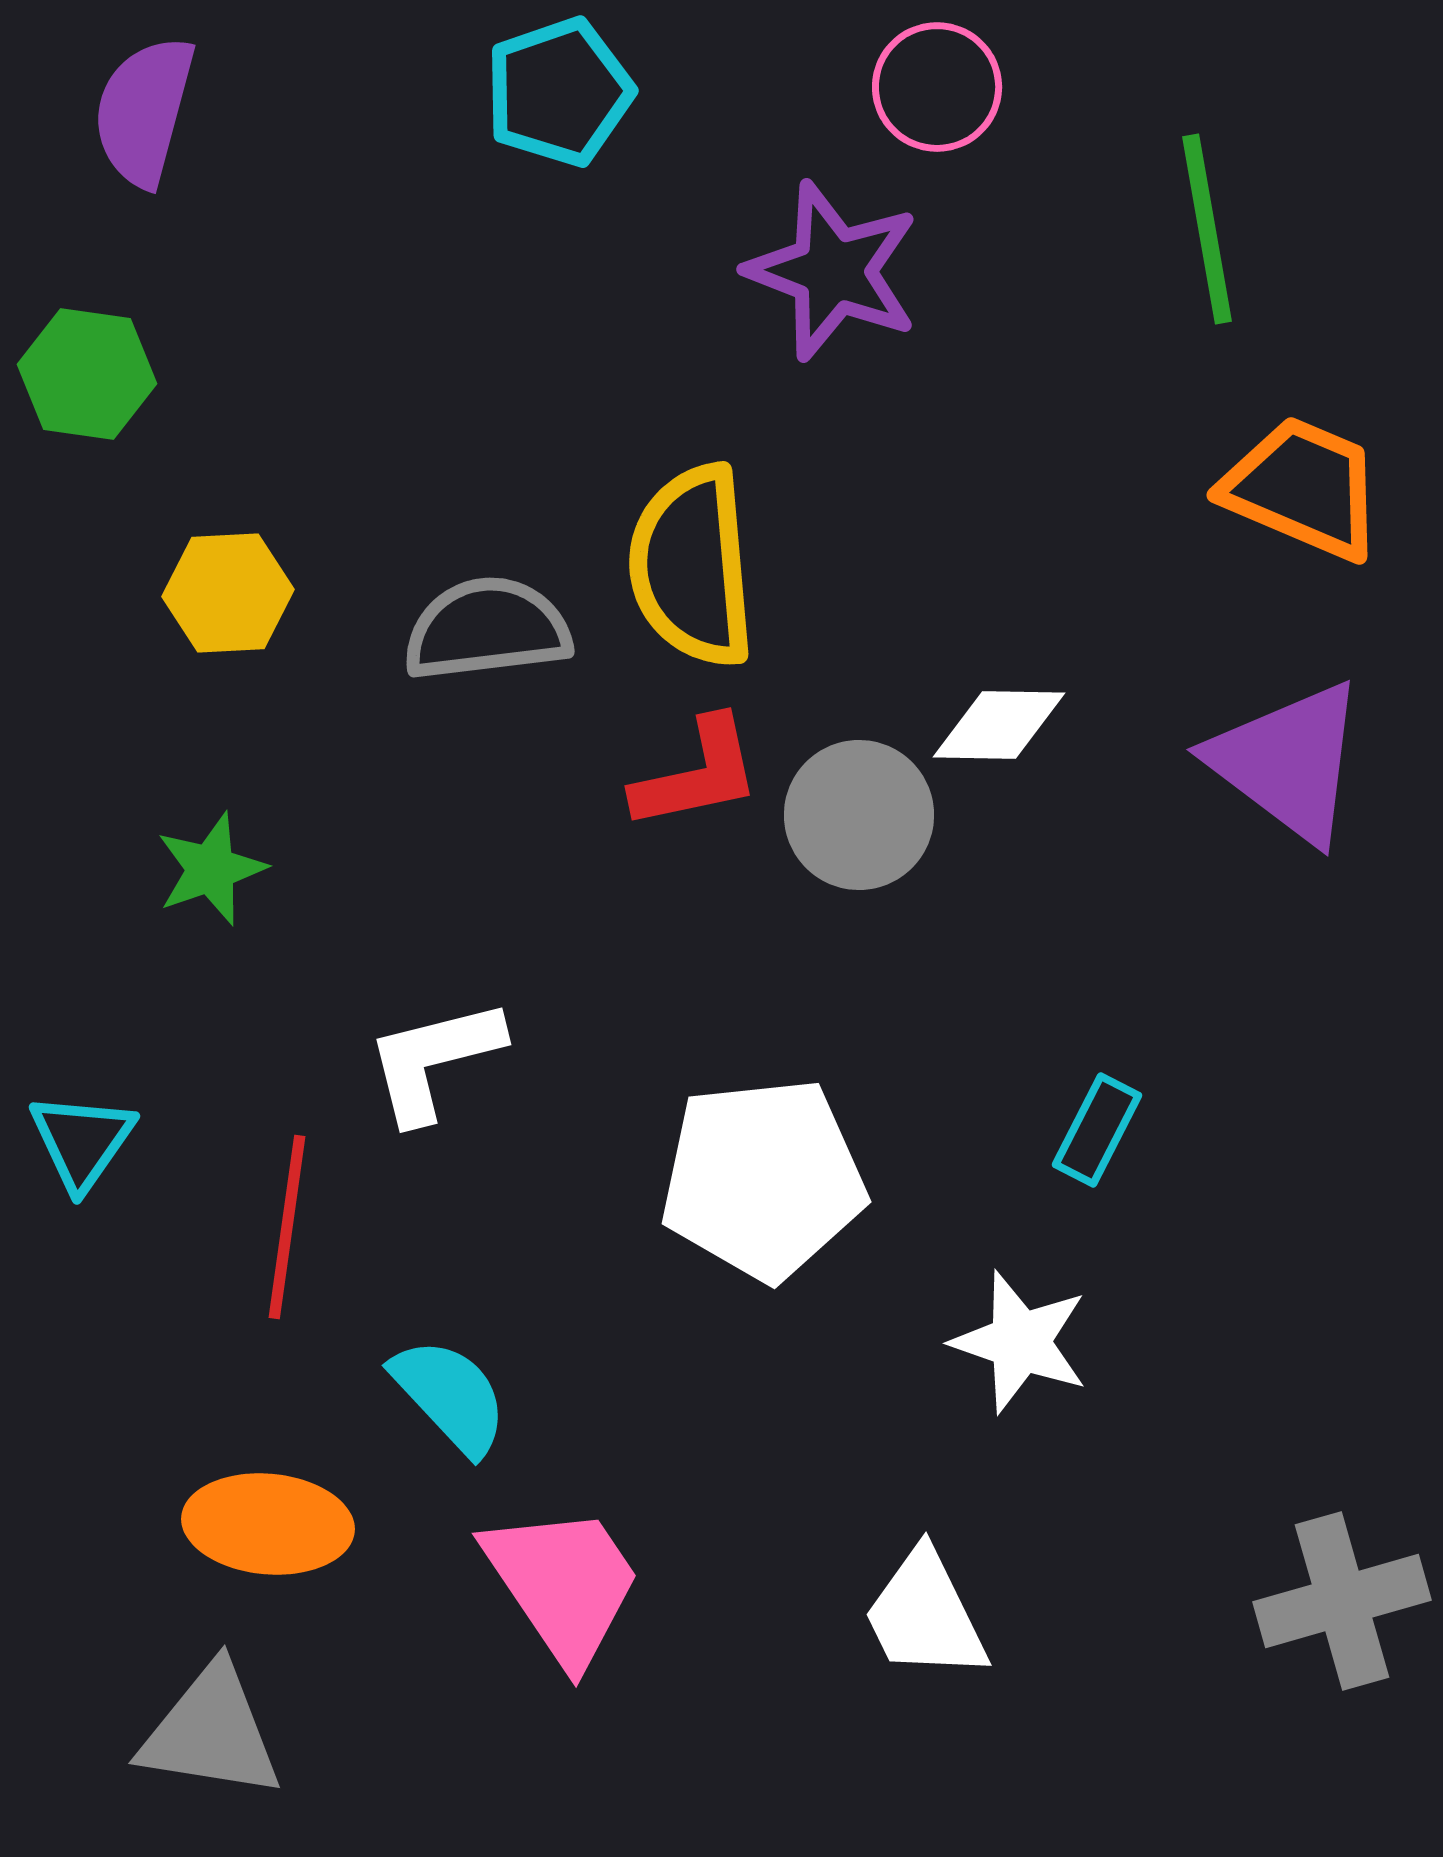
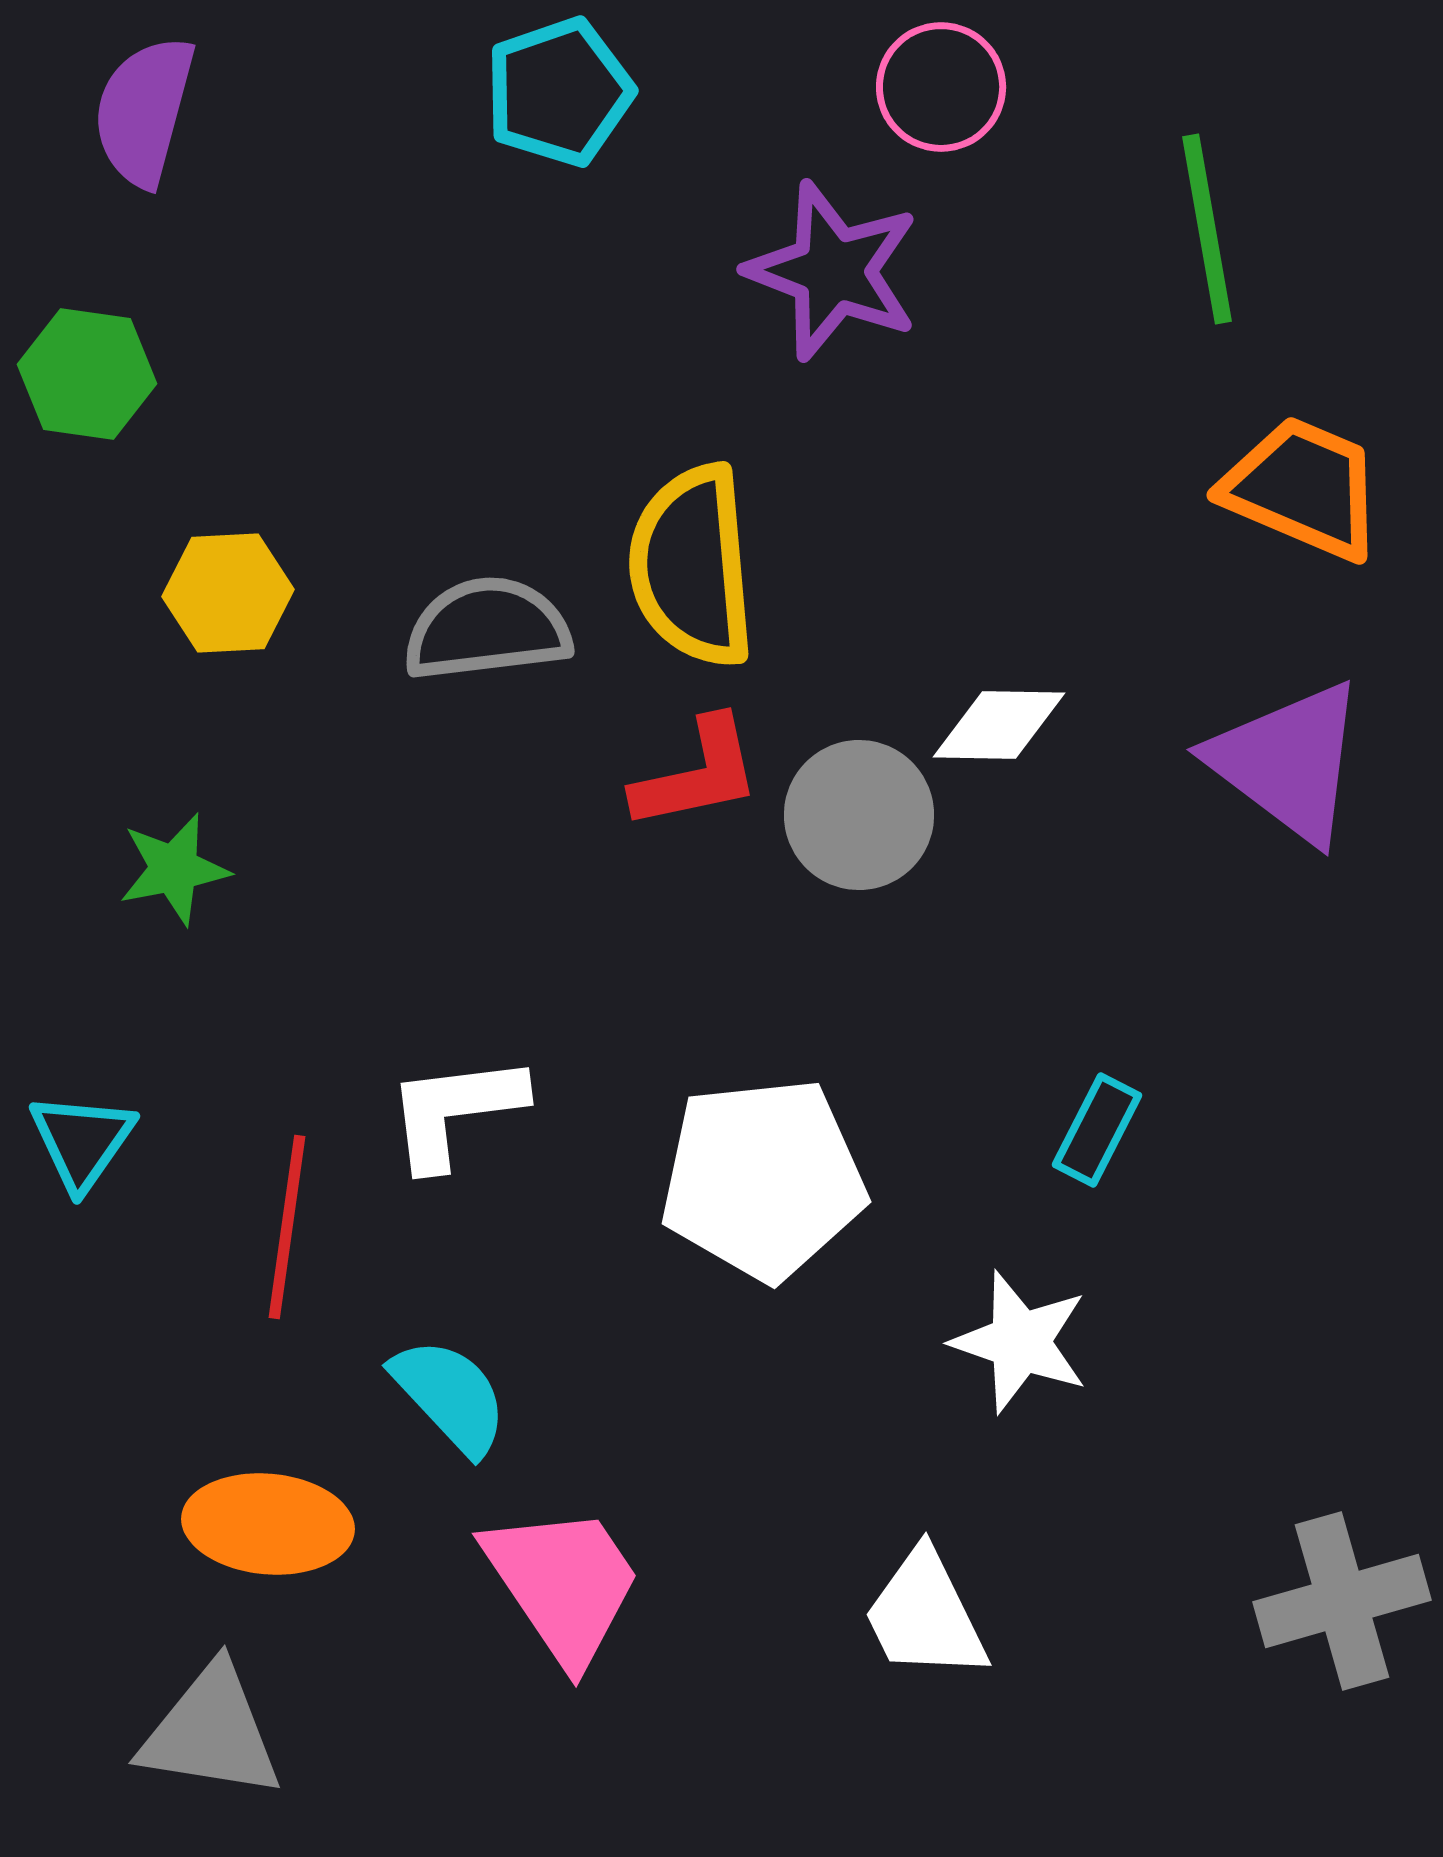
pink circle: moved 4 px right
green star: moved 37 px left; rotated 8 degrees clockwise
white L-shape: moved 21 px right, 51 px down; rotated 7 degrees clockwise
